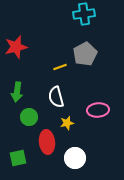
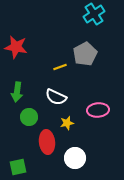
cyan cross: moved 10 px right; rotated 25 degrees counterclockwise
red star: rotated 25 degrees clockwise
white semicircle: rotated 50 degrees counterclockwise
green square: moved 9 px down
